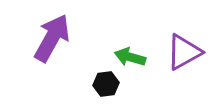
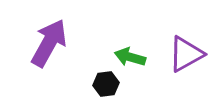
purple arrow: moved 3 px left, 5 px down
purple triangle: moved 2 px right, 2 px down
